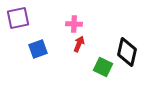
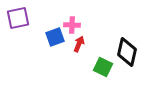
pink cross: moved 2 px left, 1 px down
blue square: moved 17 px right, 12 px up
